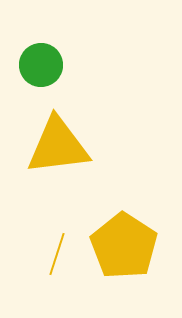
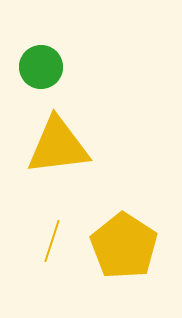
green circle: moved 2 px down
yellow line: moved 5 px left, 13 px up
